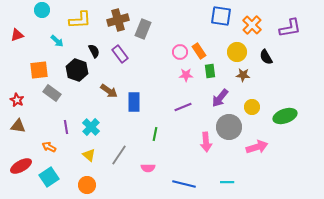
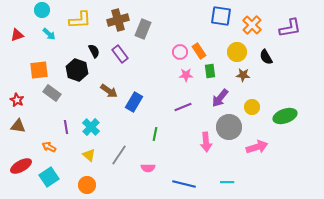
cyan arrow at (57, 41): moved 8 px left, 7 px up
blue rectangle at (134, 102): rotated 30 degrees clockwise
